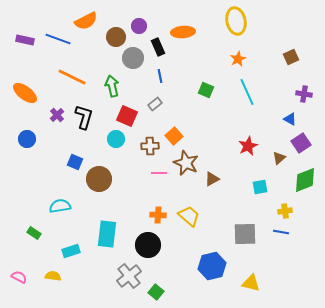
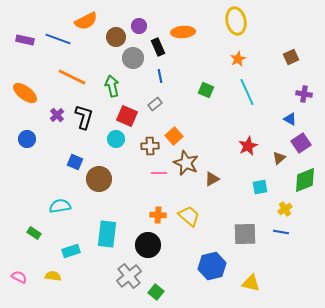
yellow cross at (285, 211): moved 2 px up; rotated 24 degrees counterclockwise
